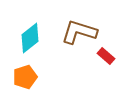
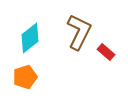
brown L-shape: rotated 99 degrees clockwise
red rectangle: moved 4 px up
